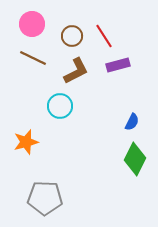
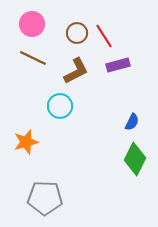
brown circle: moved 5 px right, 3 px up
